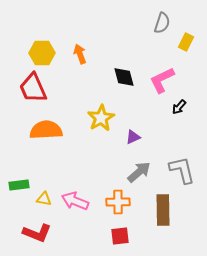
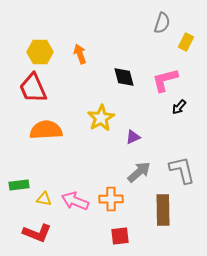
yellow hexagon: moved 2 px left, 1 px up
pink L-shape: moved 3 px right; rotated 12 degrees clockwise
orange cross: moved 7 px left, 3 px up
